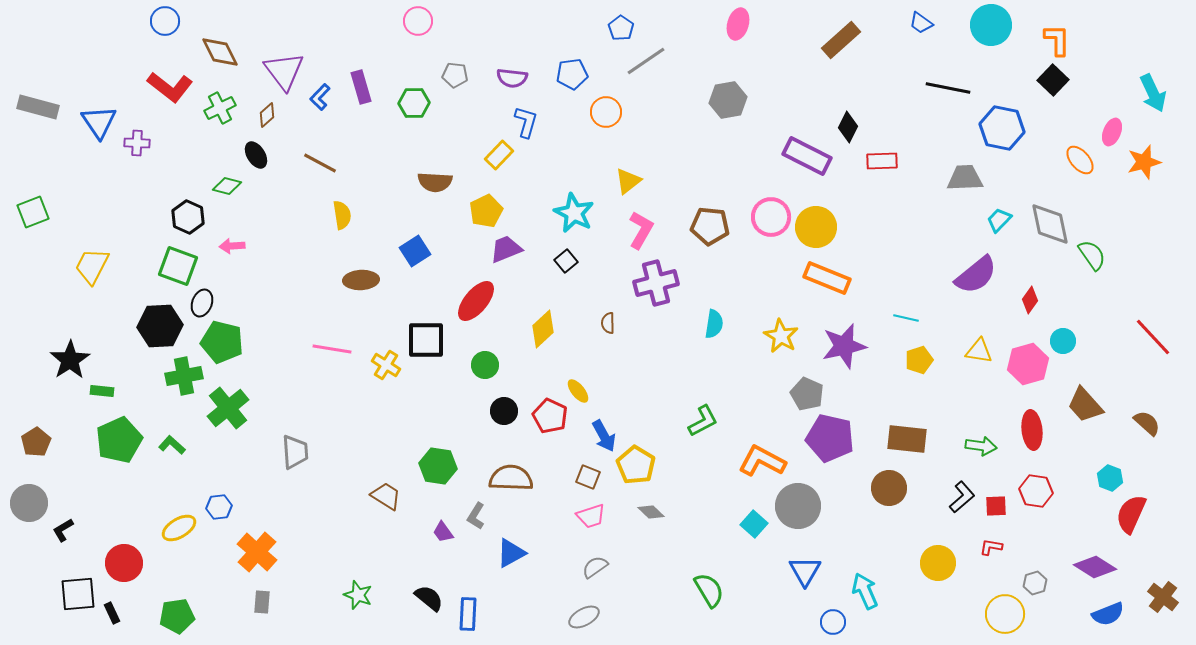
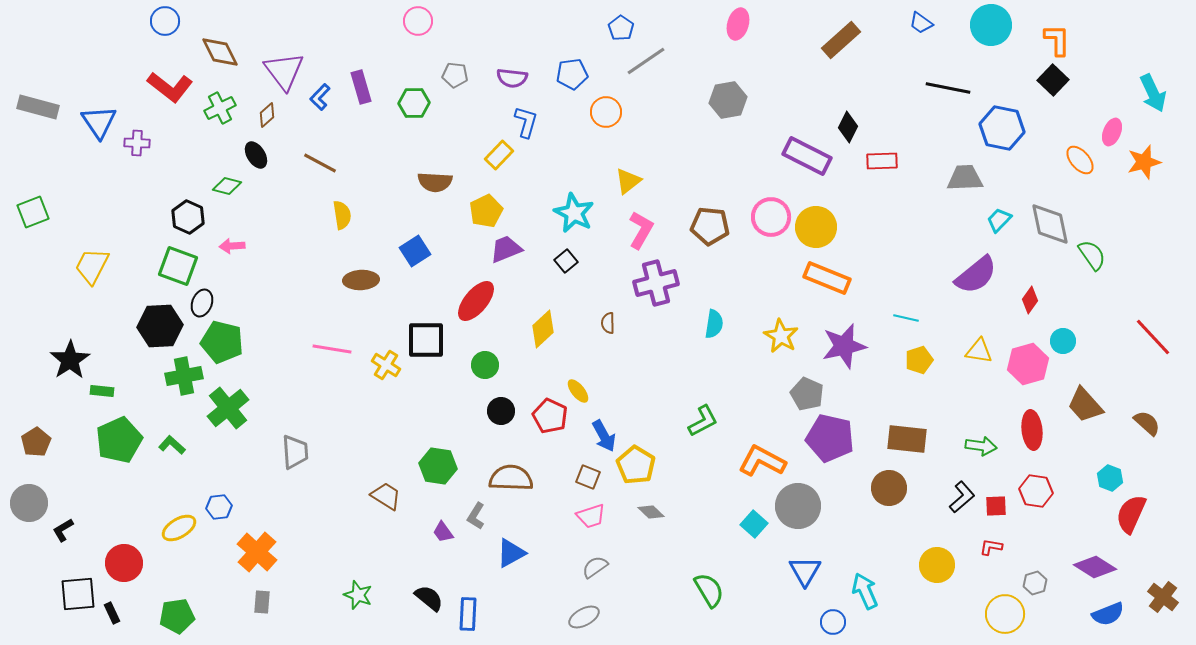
black circle at (504, 411): moved 3 px left
yellow circle at (938, 563): moved 1 px left, 2 px down
